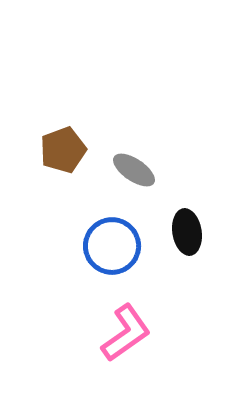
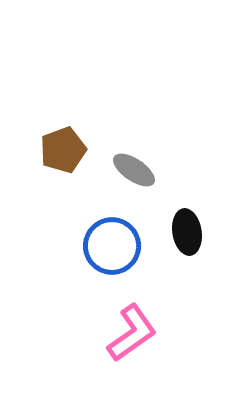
pink L-shape: moved 6 px right
